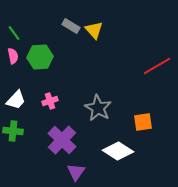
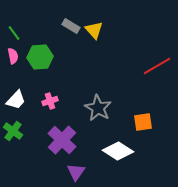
green cross: rotated 30 degrees clockwise
